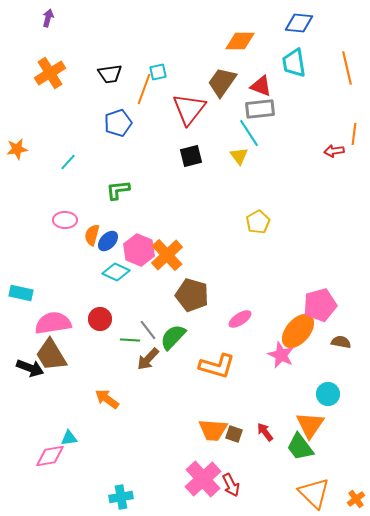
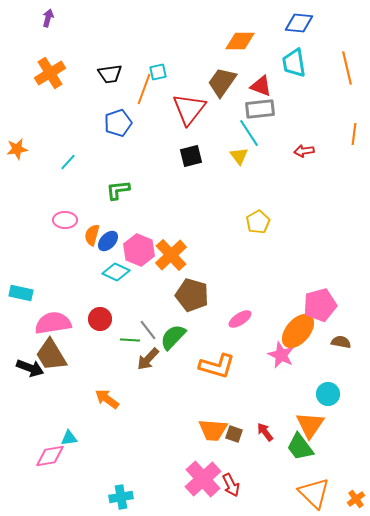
red arrow at (334, 151): moved 30 px left
orange cross at (167, 255): moved 4 px right
